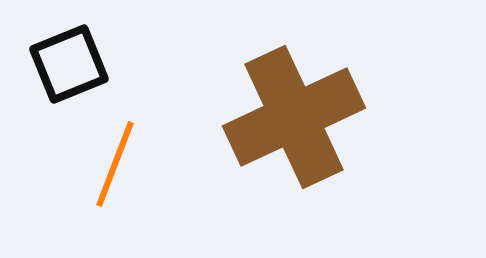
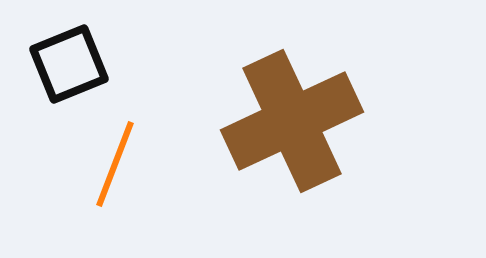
brown cross: moved 2 px left, 4 px down
